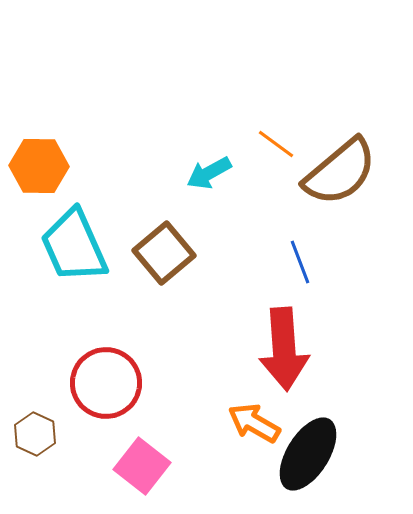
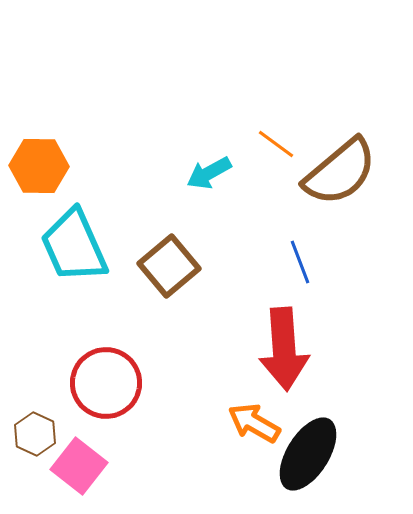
brown square: moved 5 px right, 13 px down
pink square: moved 63 px left
